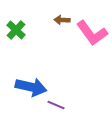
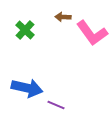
brown arrow: moved 1 px right, 3 px up
green cross: moved 9 px right
blue arrow: moved 4 px left, 1 px down
